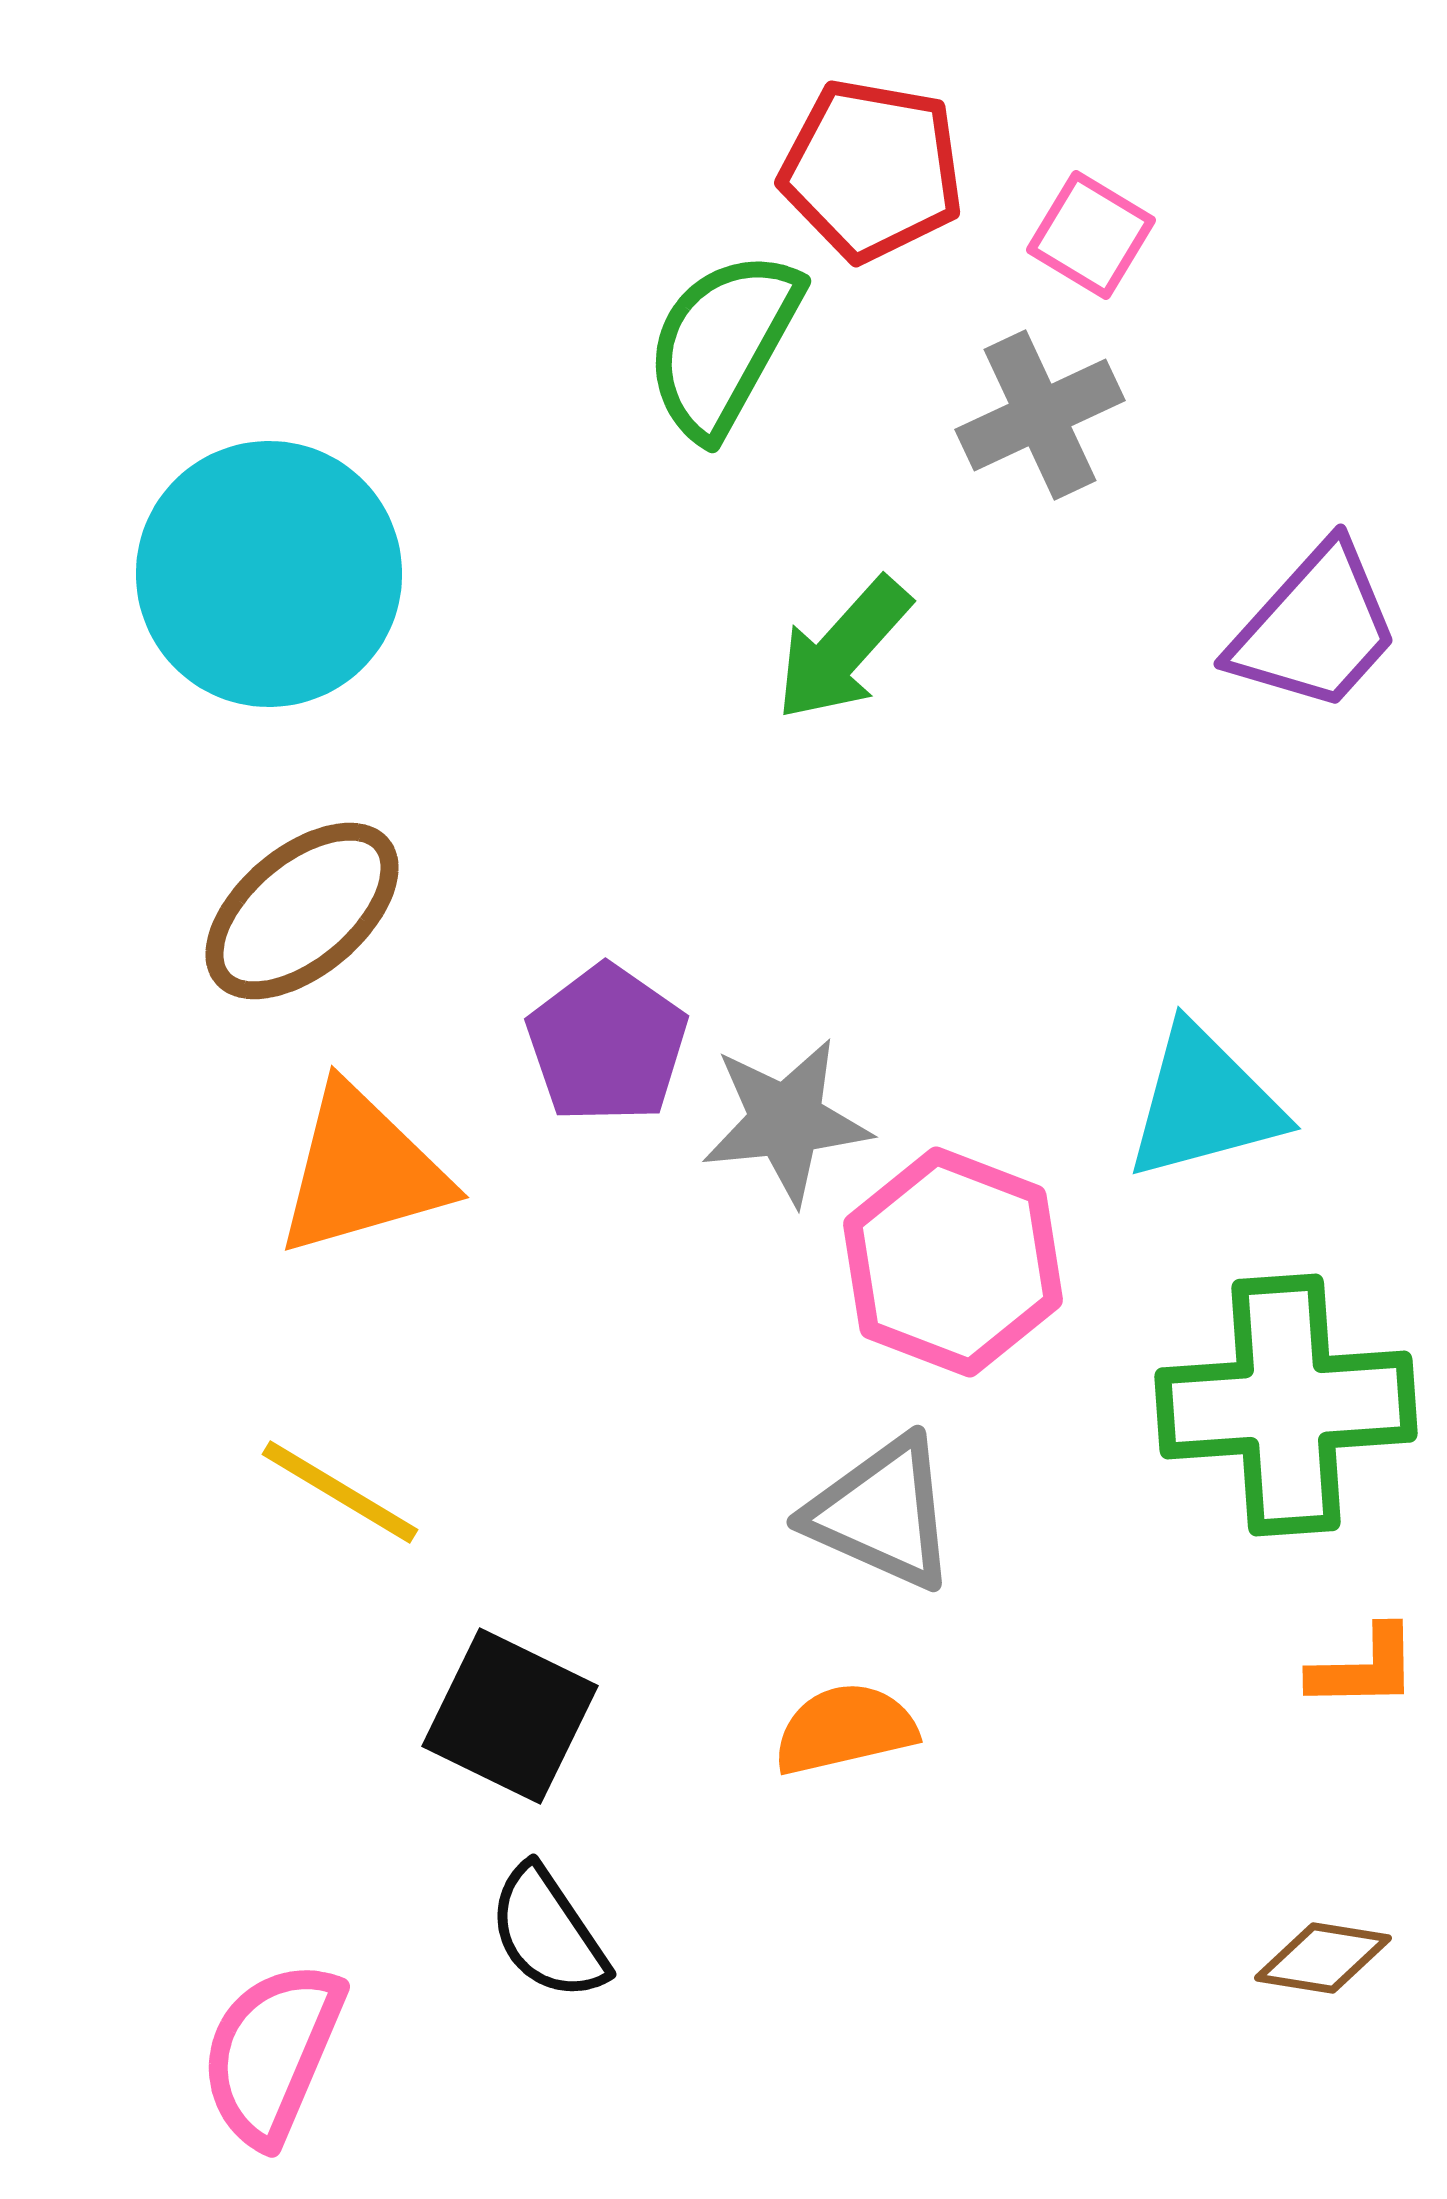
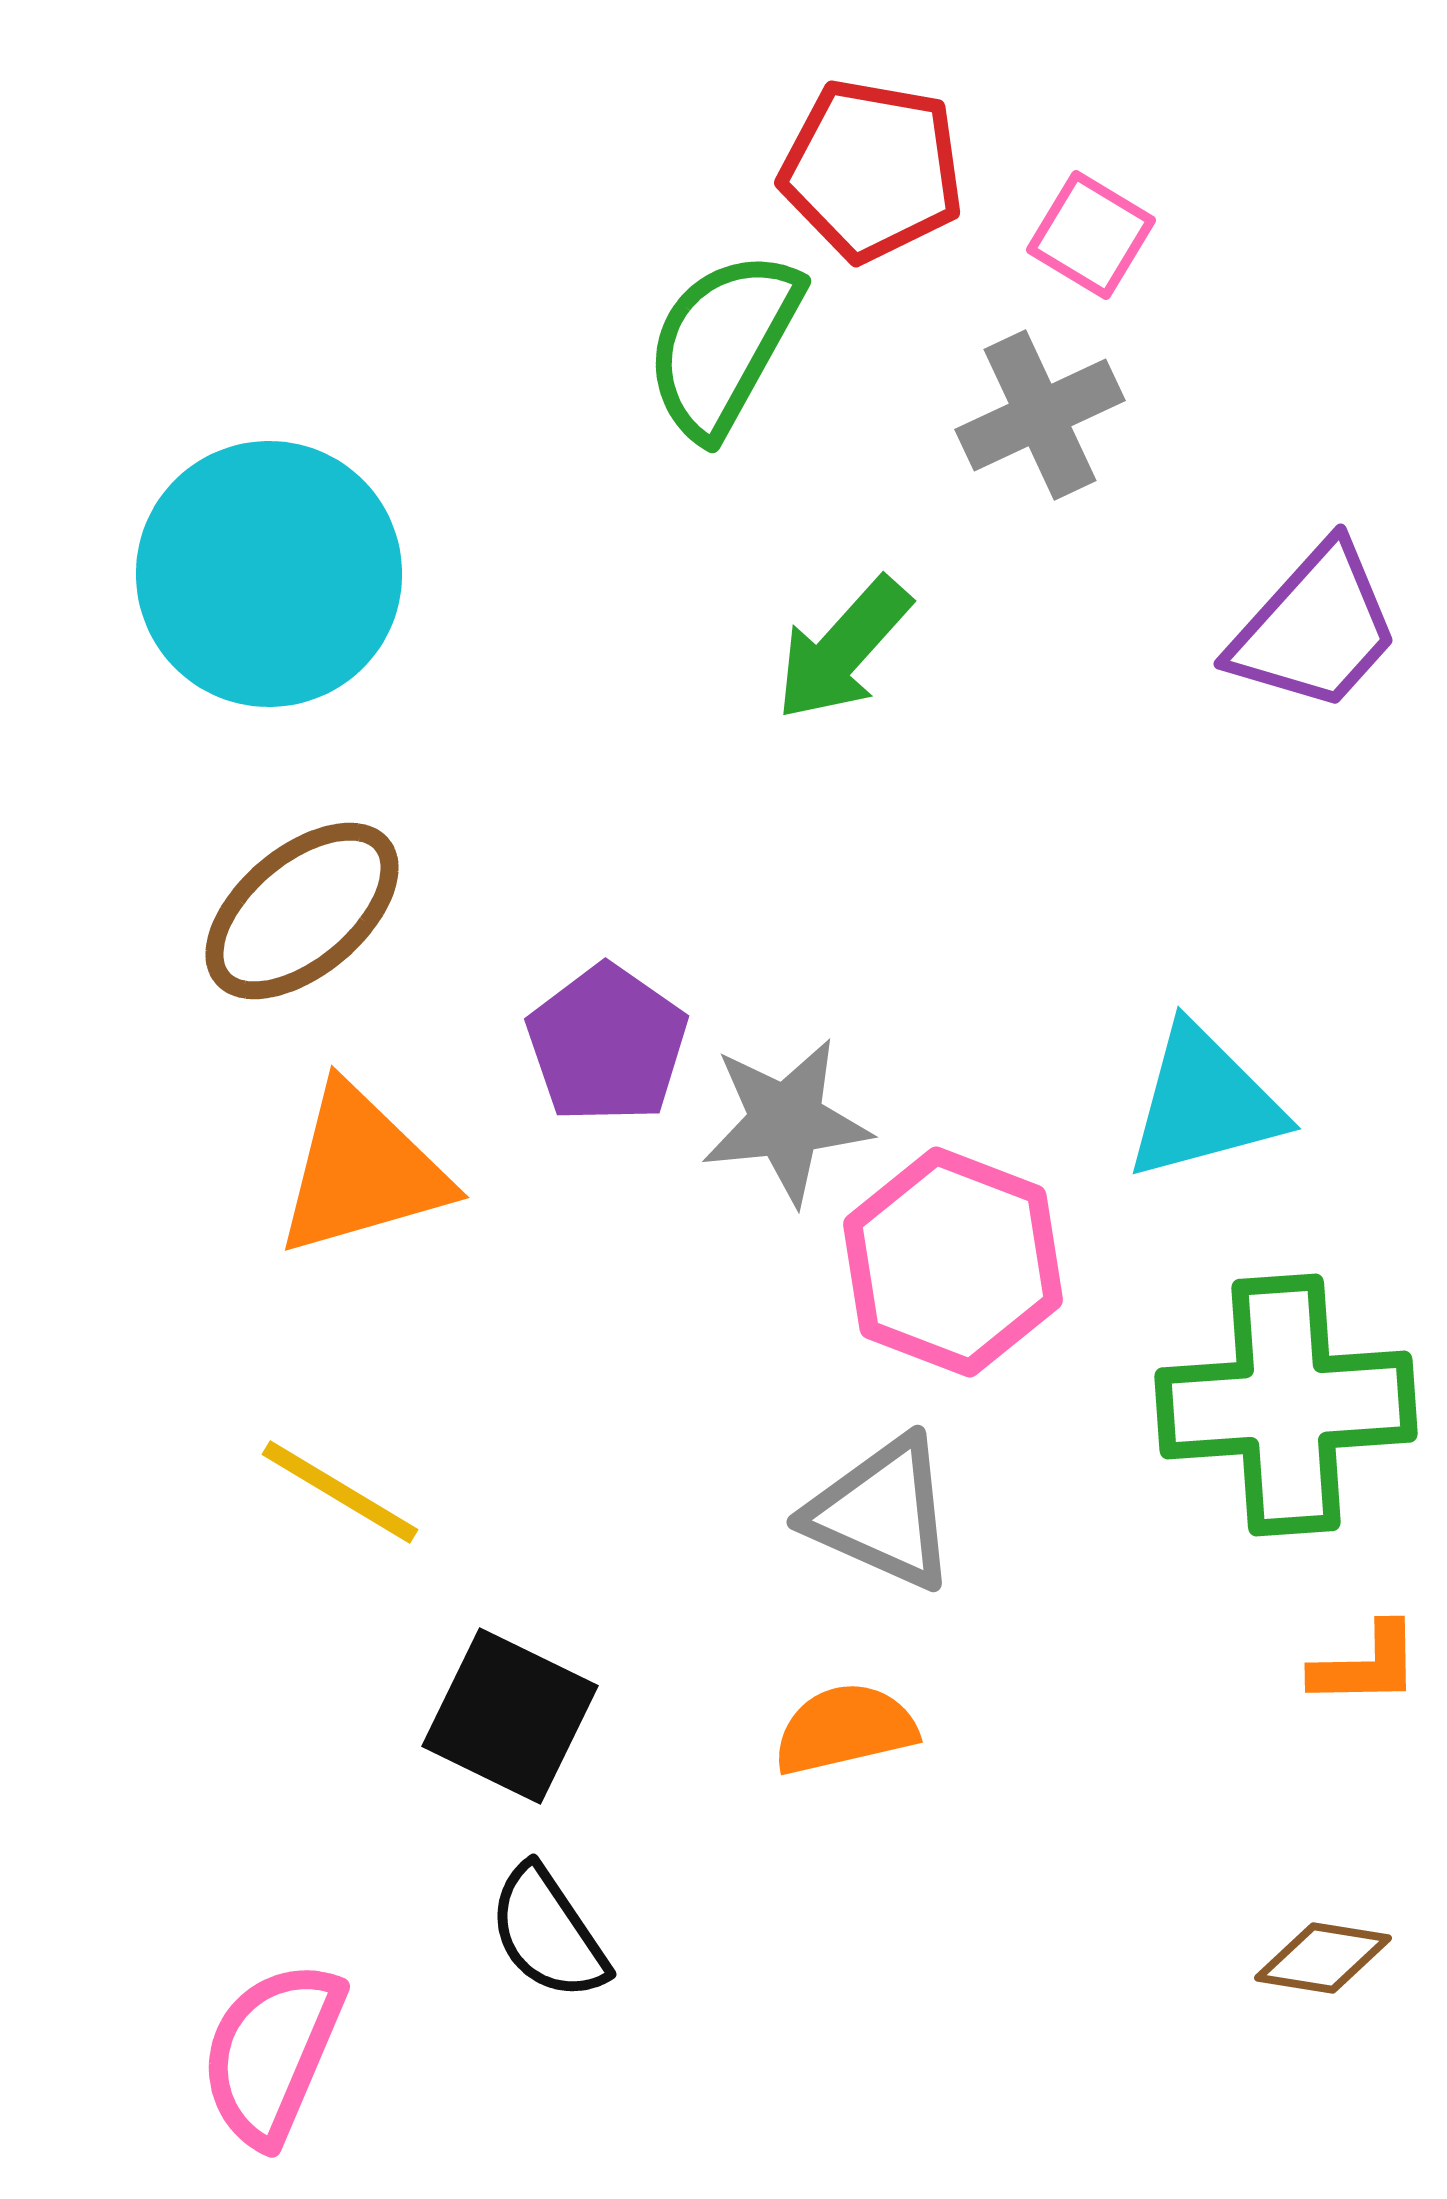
orange L-shape: moved 2 px right, 3 px up
